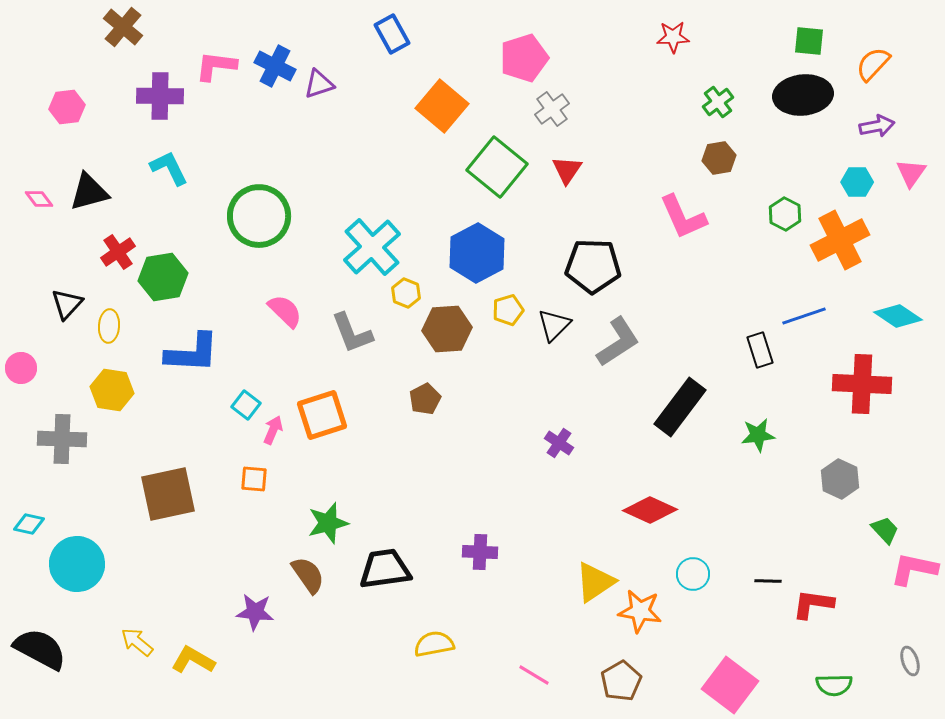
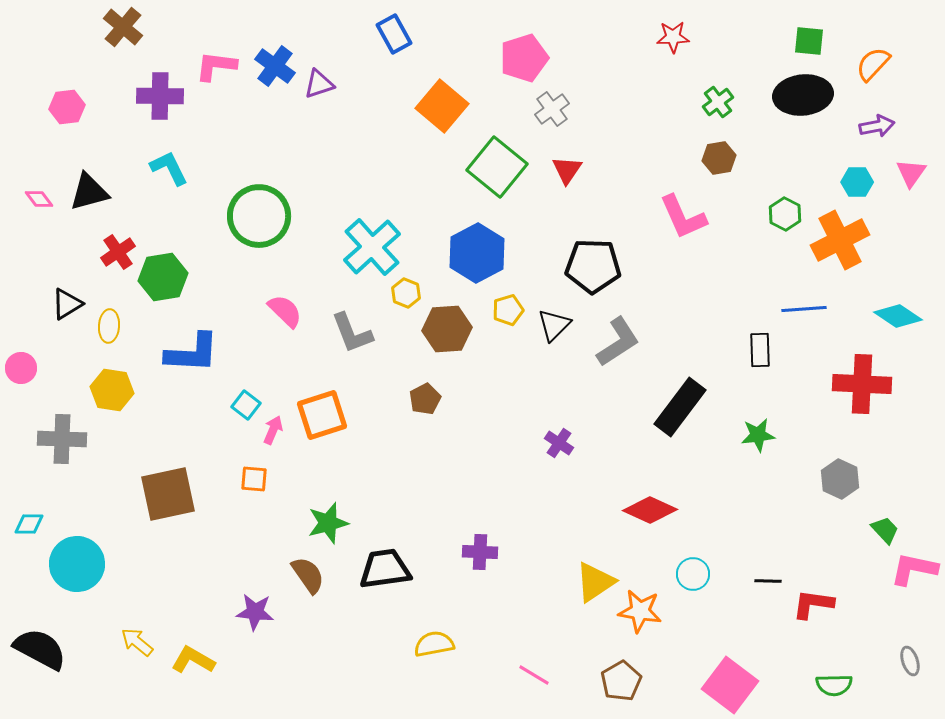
blue rectangle at (392, 34): moved 2 px right
blue cross at (275, 66): rotated 9 degrees clockwise
black triangle at (67, 304): rotated 16 degrees clockwise
blue line at (804, 316): moved 7 px up; rotated 15 degrees clockwise
black rectangle at (760, 350): rotated 16 degrees clockwise
cyan diamond at (29, 524): rotated 12 degrees counterclockwise
